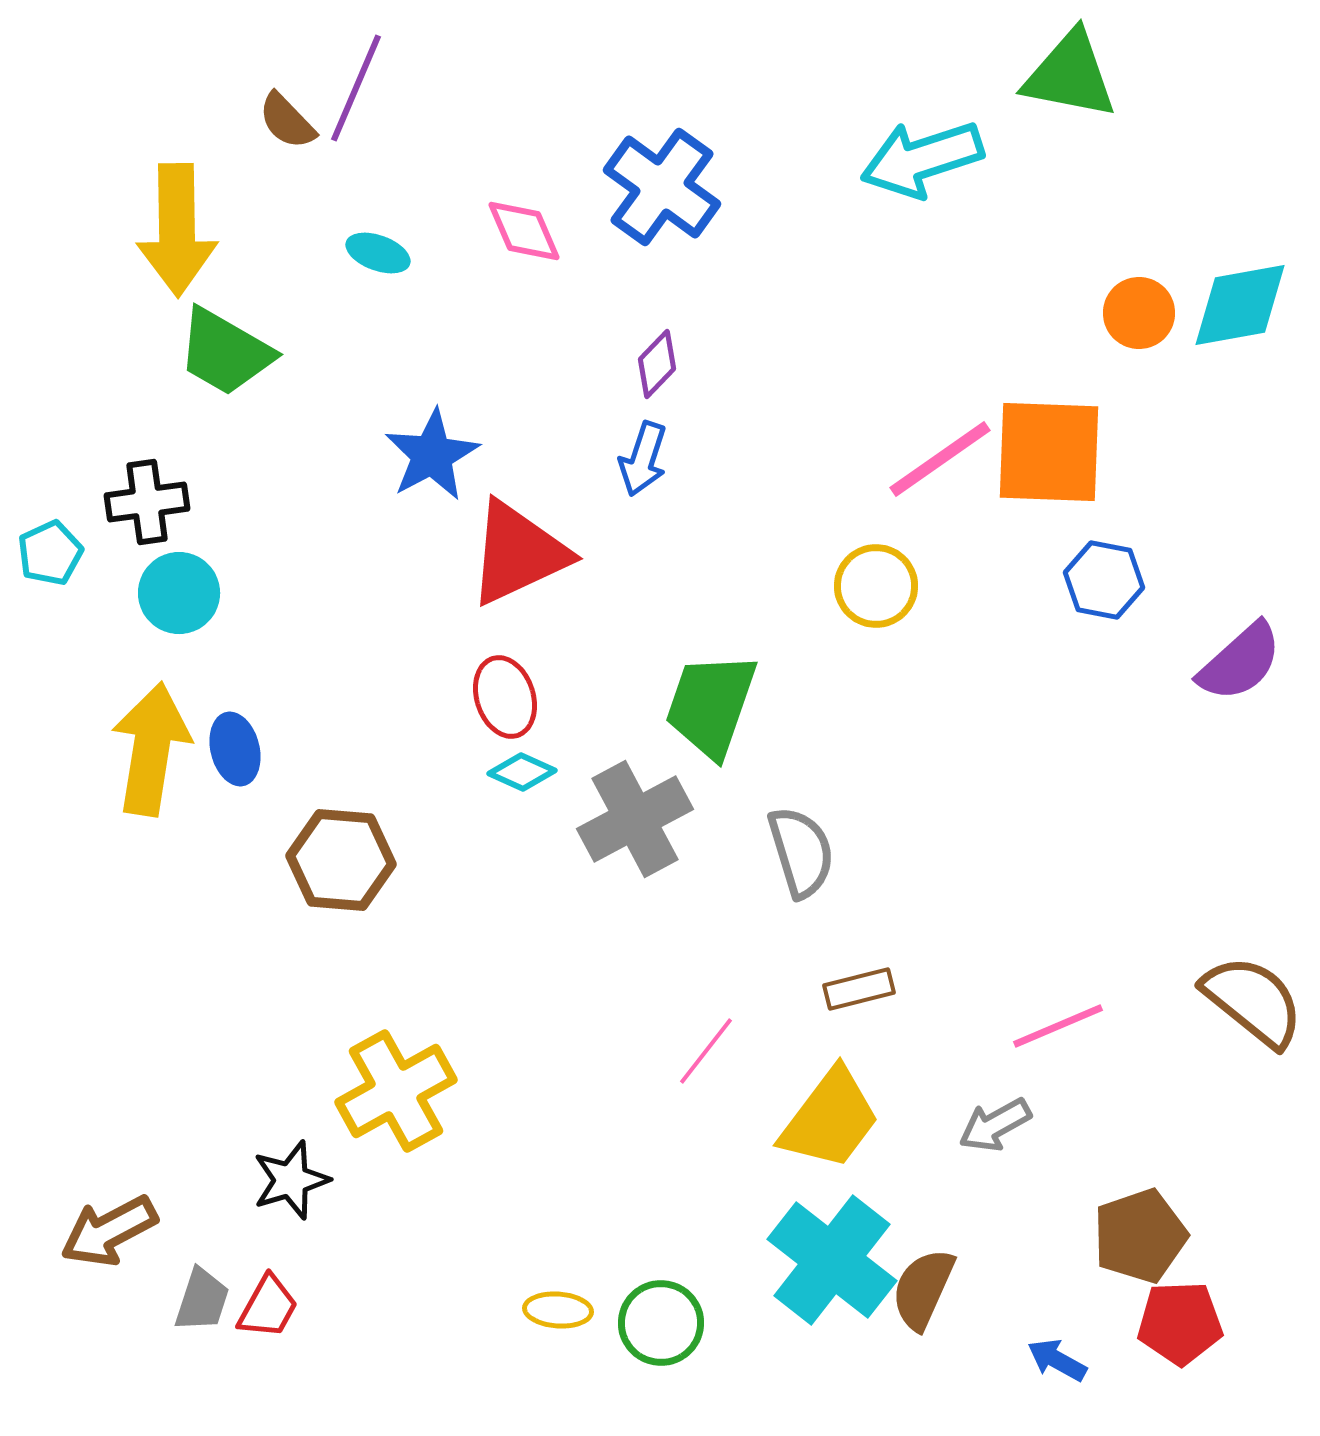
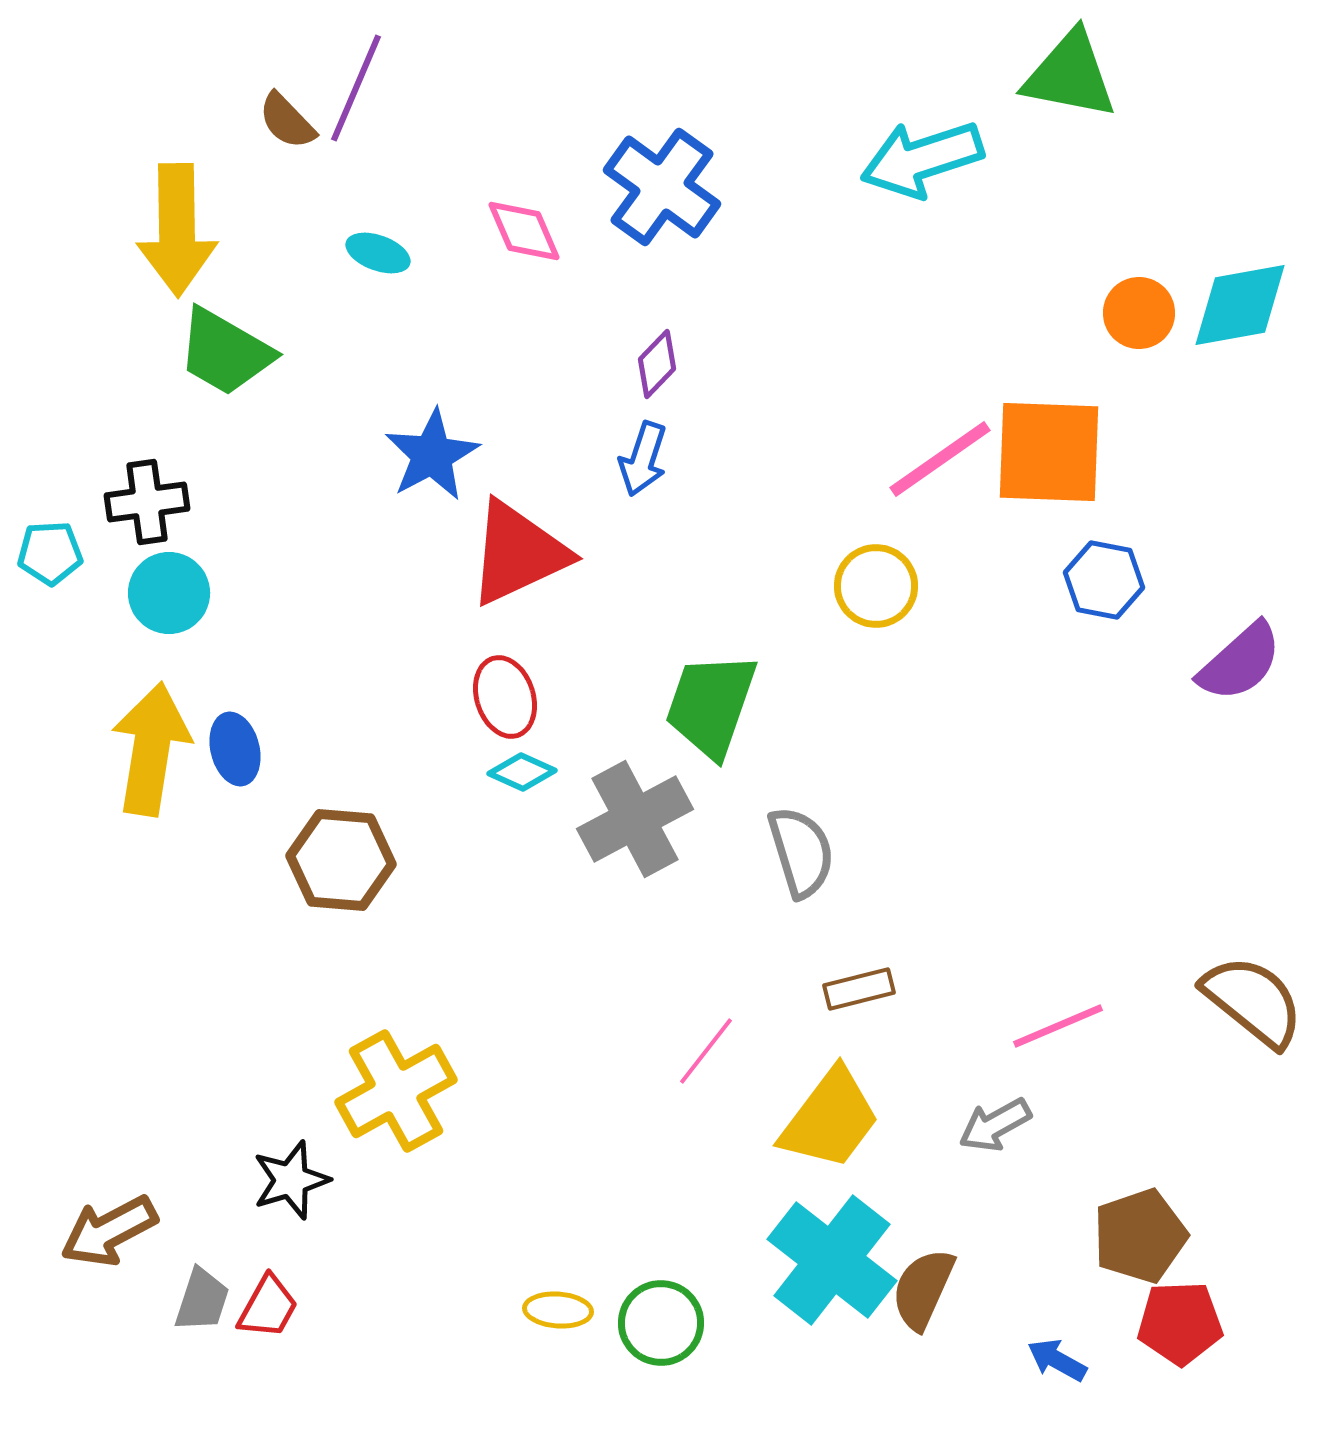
cyan pentagon at (50, 553): rotated 22 degrees clockwise
cyan circle at (179, 593): moved 10 px left
